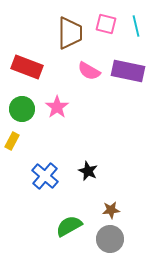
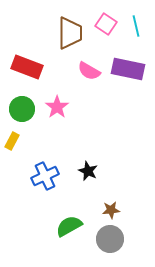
pink square: rotated 20 degrees clockwise
purple rectangle: moved 2 px up
blue cross: rotated 24 degrees clockwise
